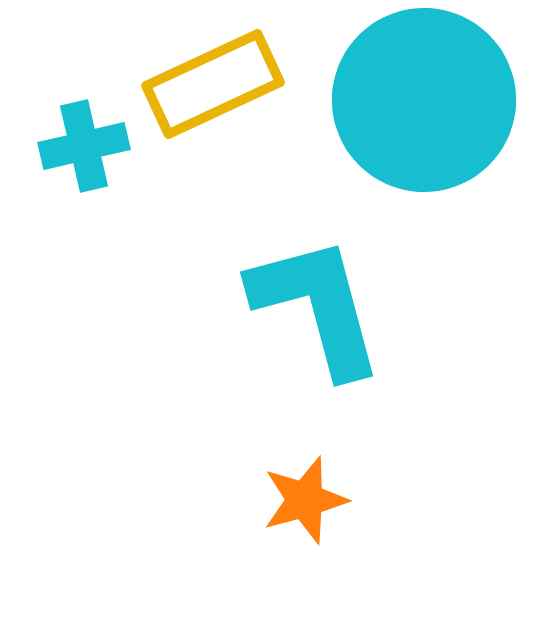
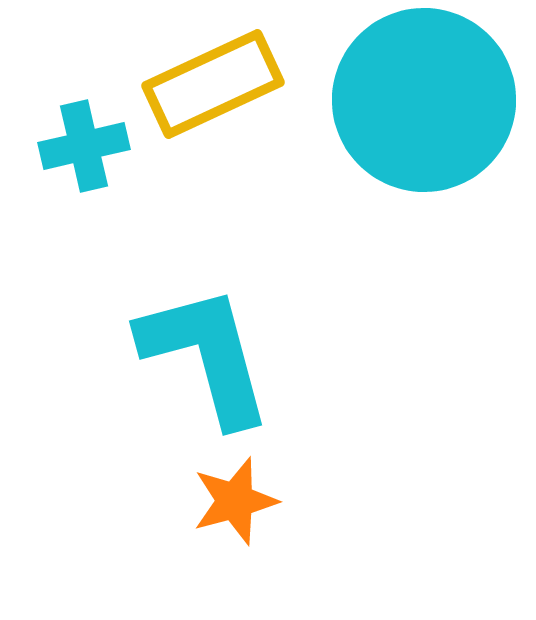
cyan L-shape: moved 111 px left, 49 px down
orange star: moved 70 px left, 1 px down
